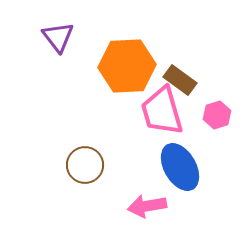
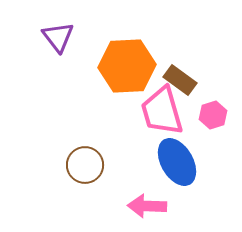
pink hexagon: moved 4 px left
blue ellipse: moved 3 px left, 5 px up
pink arrow: rotated 12 degrees clockwise
